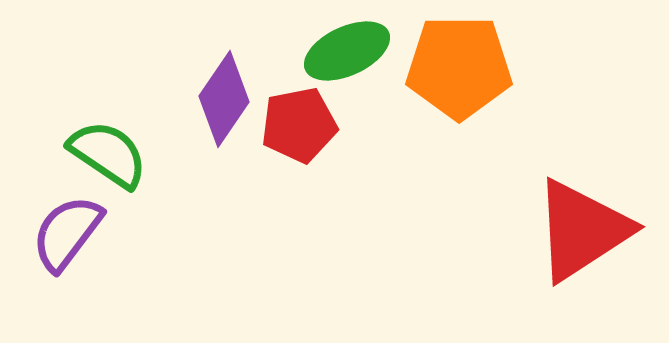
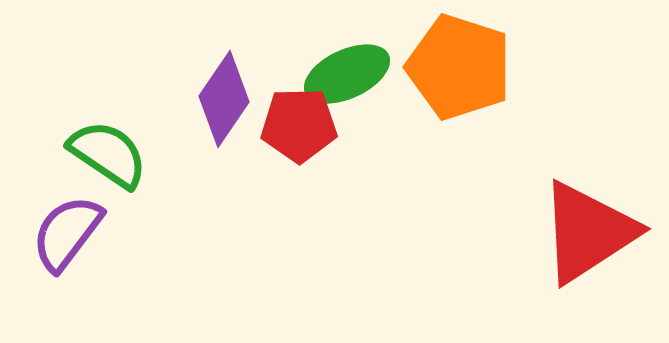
green ellipse: moved 23 px down
orange pentagon: rotated 18 degrees clockwise
red pentagon: rotated 10 degrees clockwise
red triangle: moved 6 px right, 2 px down
